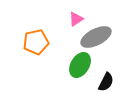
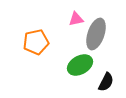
pink triangle: rotated 21 degrees clockwise
gray ellipse: moved 3 px up; rotated 44 degrees counterclockwise
green ellipse: rotated 30 degrees clockwise
